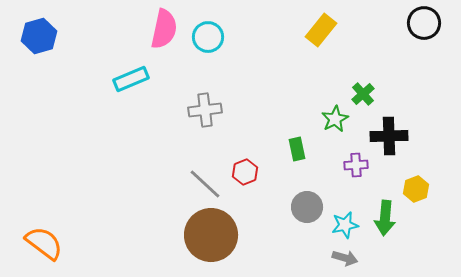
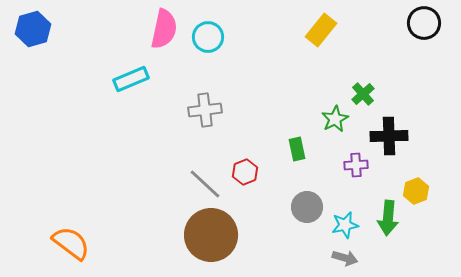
blue hexagon: moved 6 px left, 7 px up
yellow hexagon: moved 2 px down
green arrow: moved 3 px right
orange semicircle: moved 27 px right
